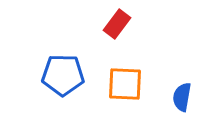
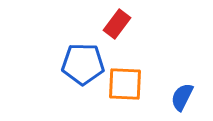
blue pentagon: moved 20 px right, 11 px up
blue semicircle: rotated 16 degrees clockwise
